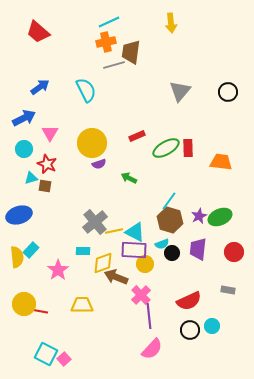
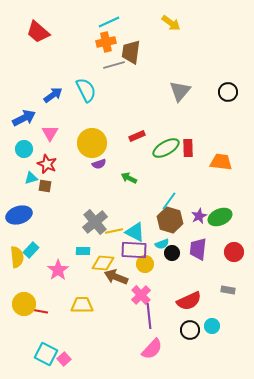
yellow arrow at (171, 23): rotated 48 degrees counterclockwise
blue arrow at (40, 87): moved 13 px right, 8 px down
yellow diamond at (103, 263): rotated 25 degrees clockwise
